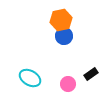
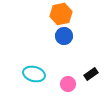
orange hexagon: moved 6 px up
cyan ellipse: moved 4 px right, 4 px up; rotated 15 degrees counterclockwise
